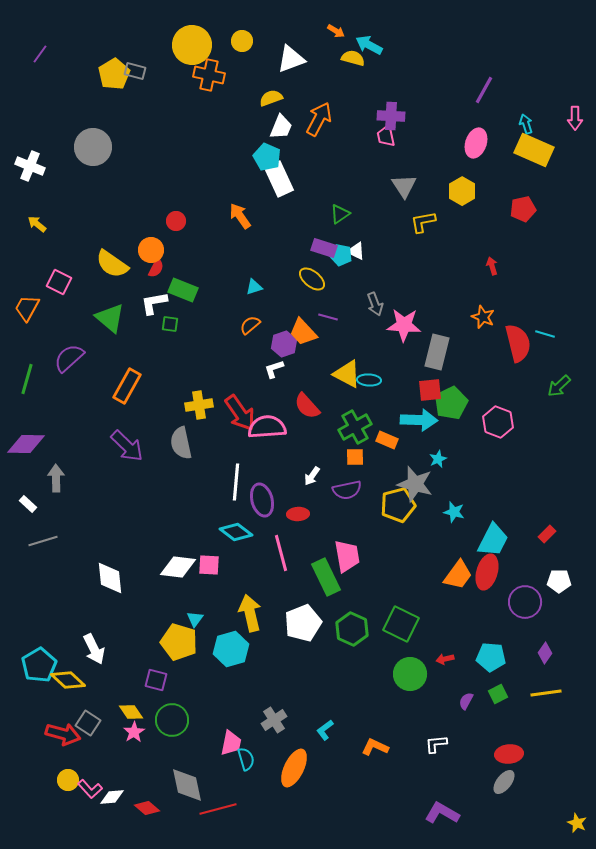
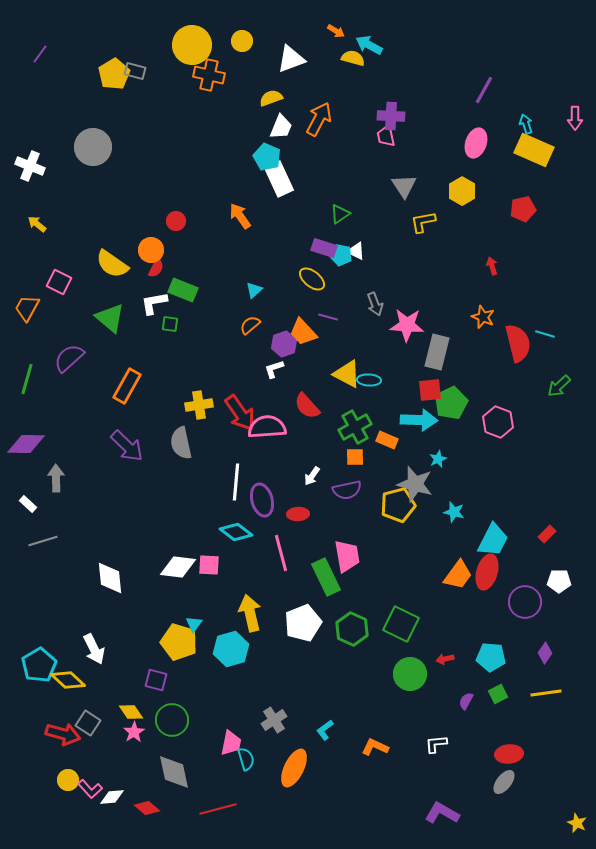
cyan triangle at (254, 287): moved 3 px down; rotated 24 degrees counterclockwise
pink star at (404, 325): moved 3 px right
cyan triangle at (195, 619): moved 1 px left, 5 px down
gray diamond at (187, 785): moved 13 px left, 13 px up
